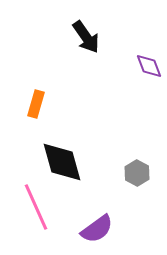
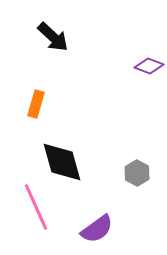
black arrow: moved 33 px left; rotated 12 degrees counterclockwise
purple diamond: rotated 48 degrees counterclockwise
